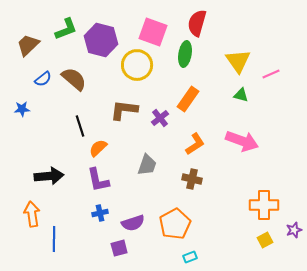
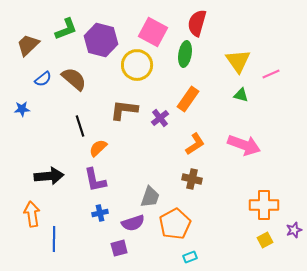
pink square: rotated 8 degrees clockwise
pink arrow: moved 2 px right, 4 px down
gray trapezoid: moved 3 px right, 32 px down
purple L-shape: moved 3 px left
